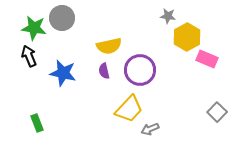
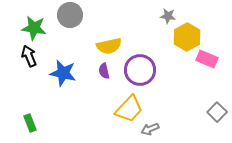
gray circle: moved 8 px right, 3 px up
green rectangle: moved 7 px left
